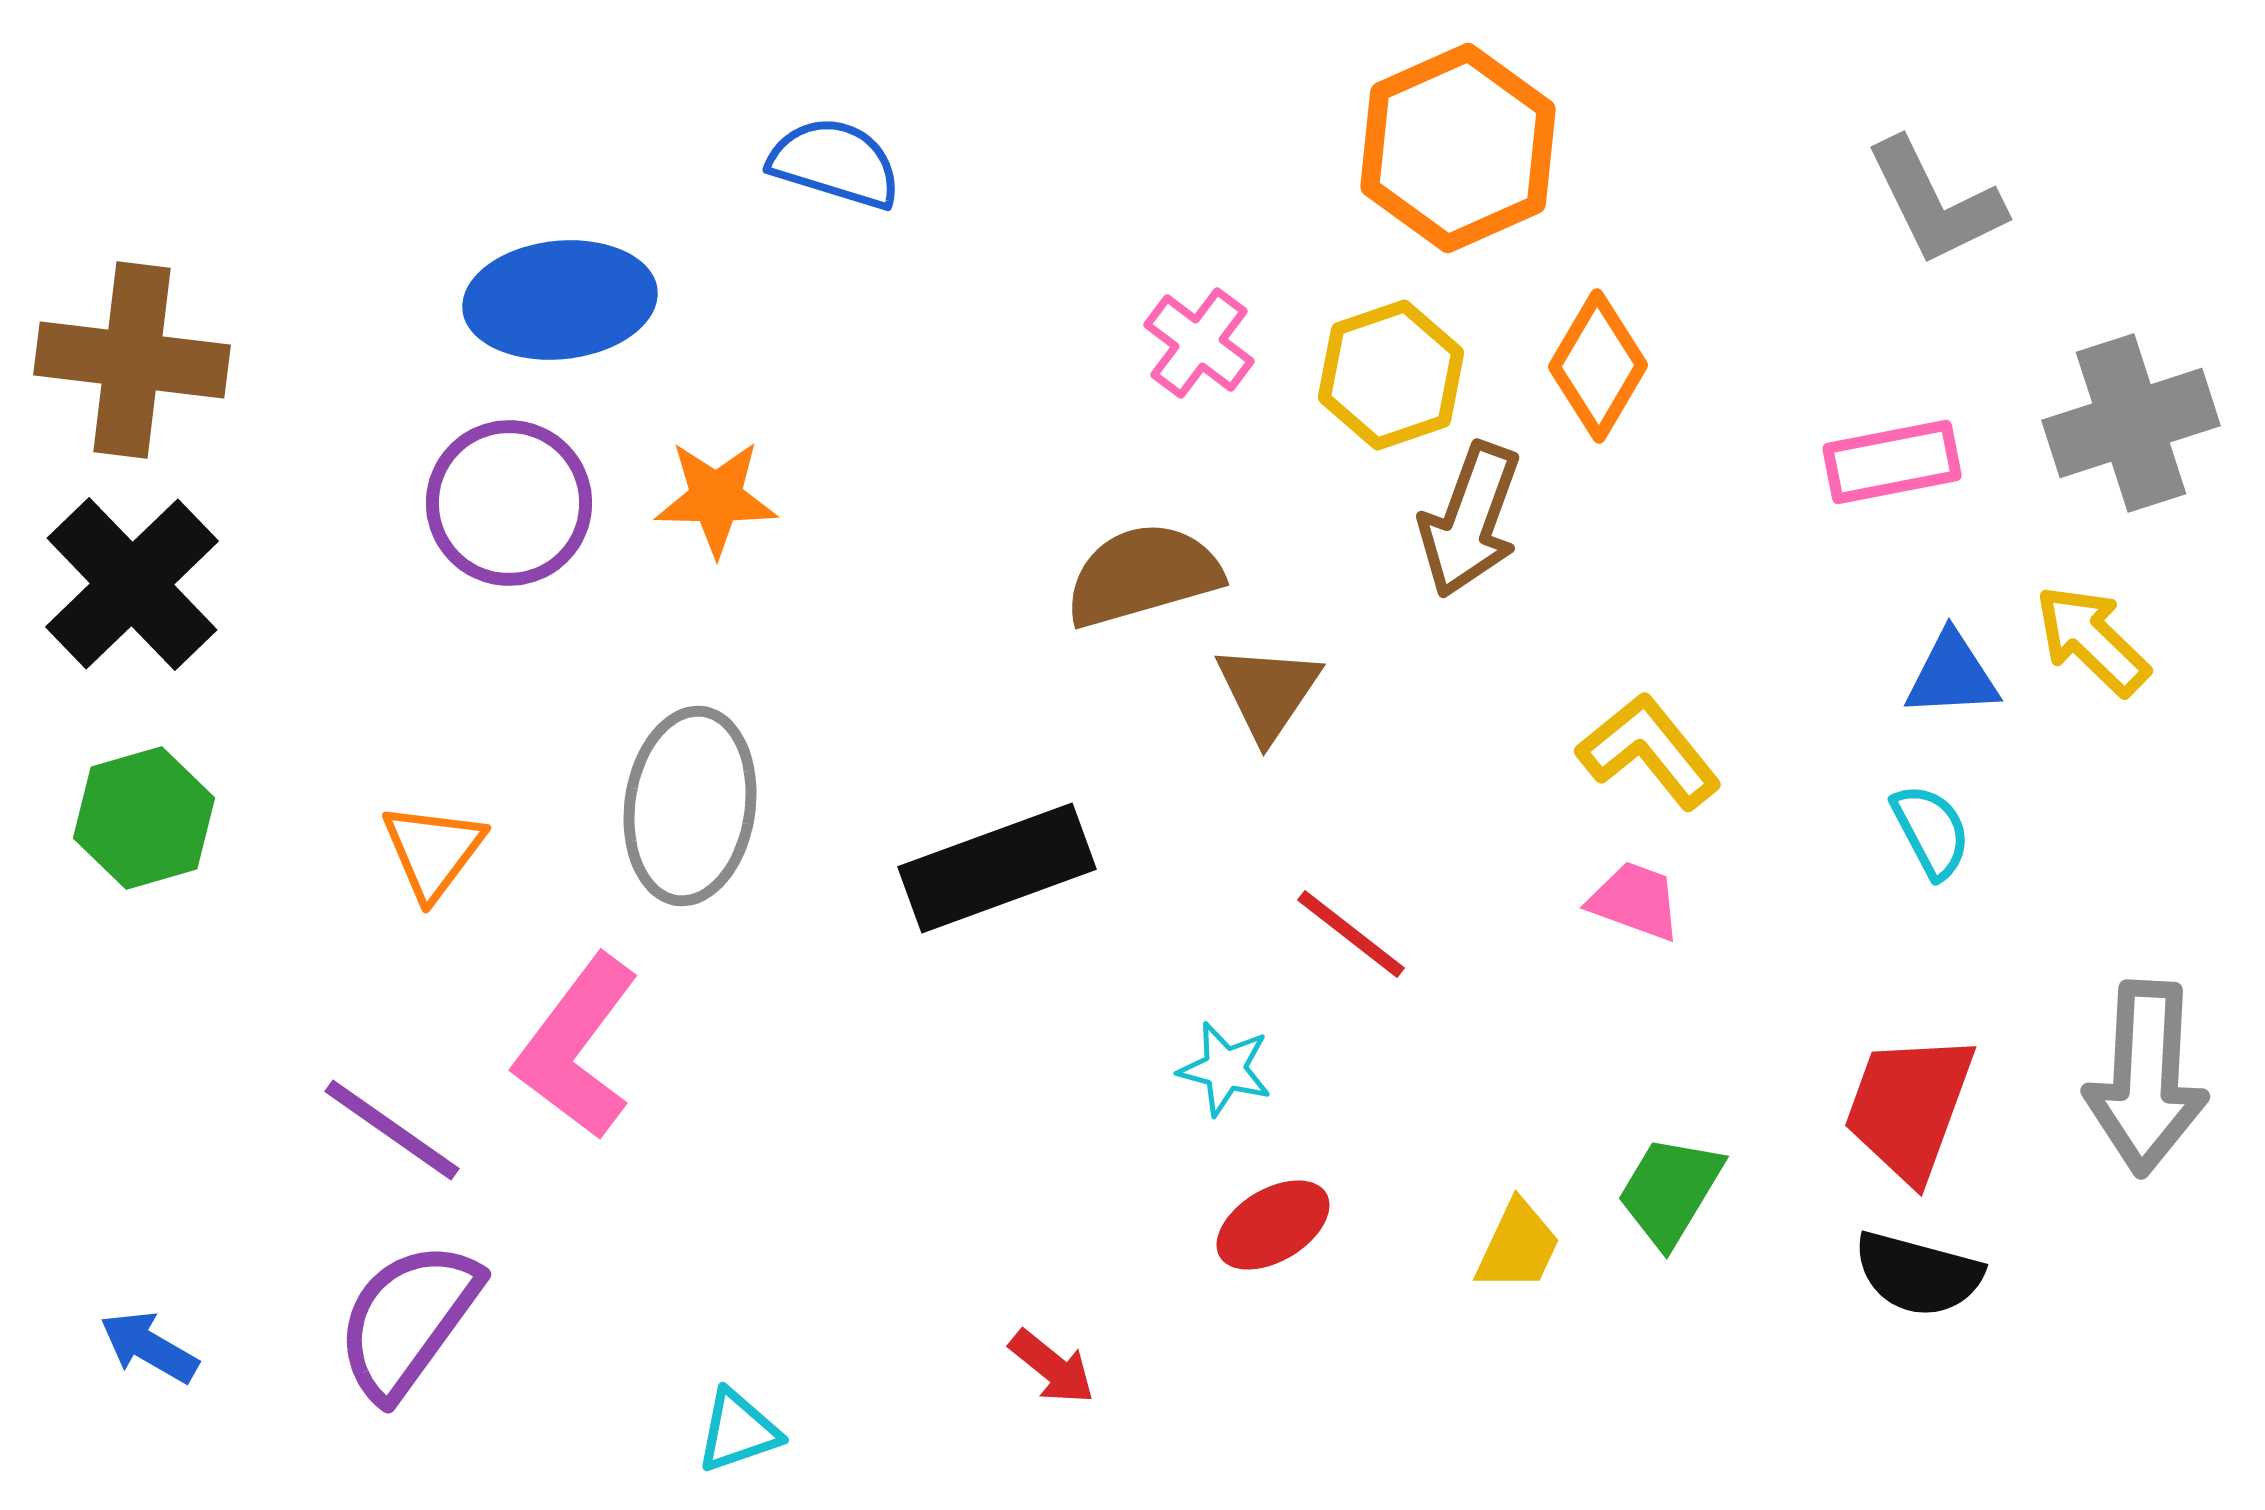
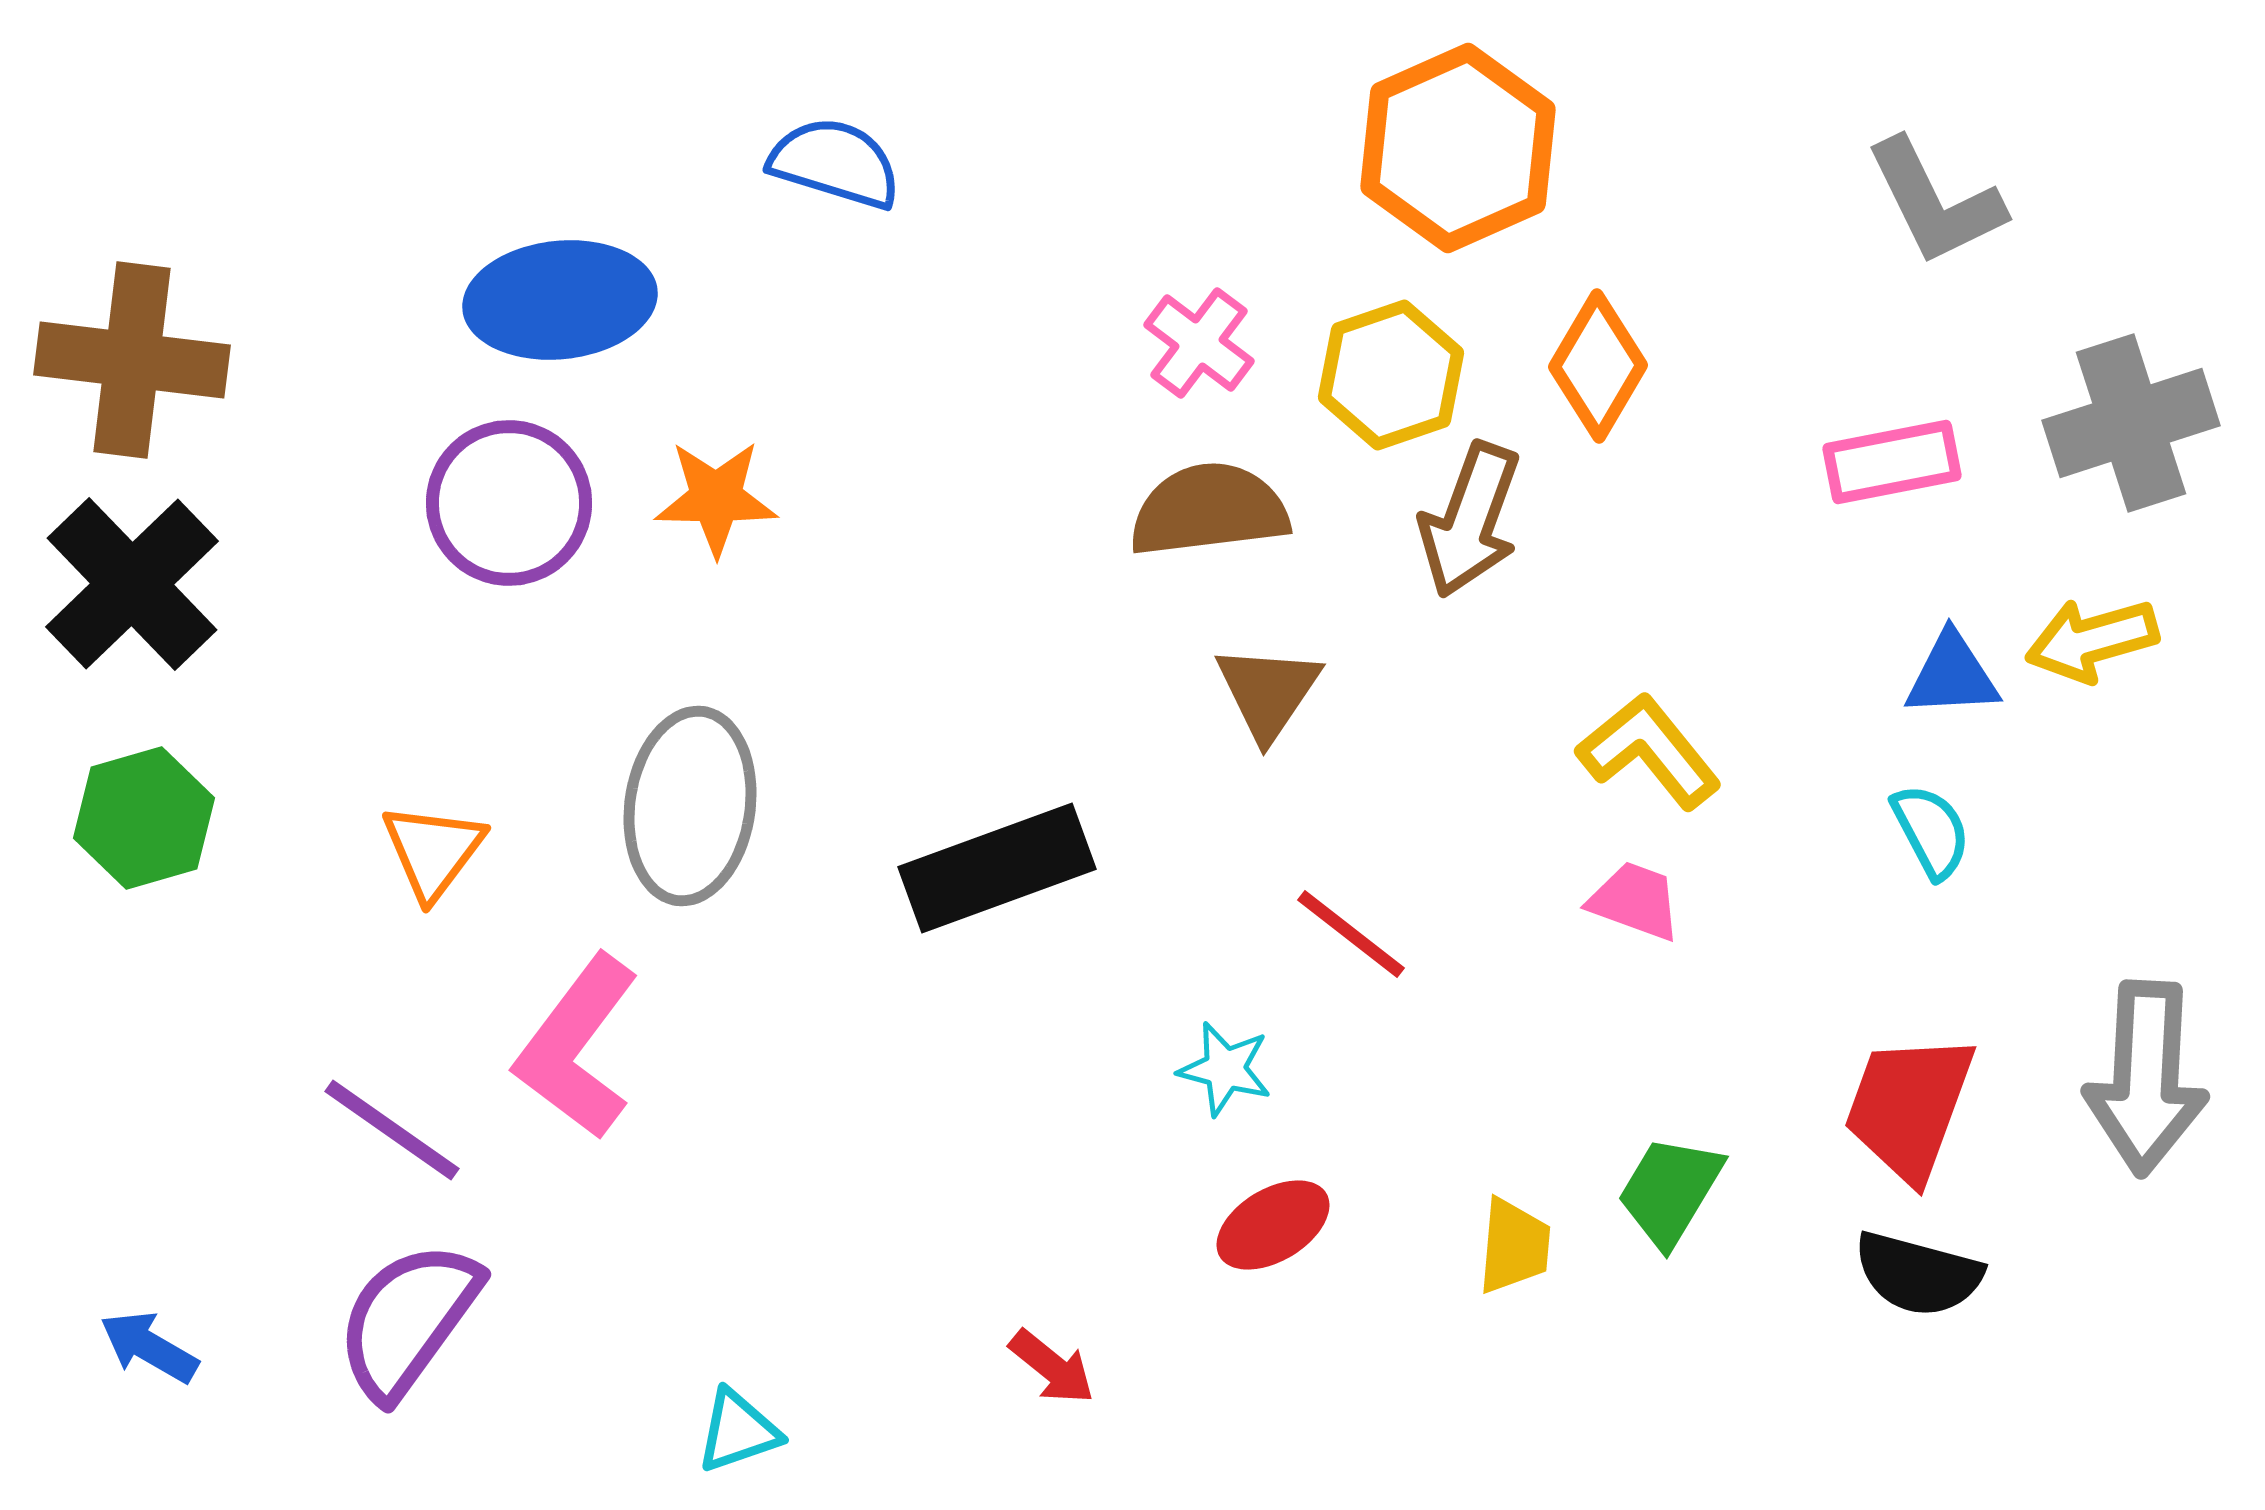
brown semicircle: moved 66 px right, 65 px up; rotated 9 degrees clockwise
yellow arrow: rotated 60 degrees counterclockwise
yellow trapezoid: moved 4 px left; rotated 20 degrees counterclockwise
